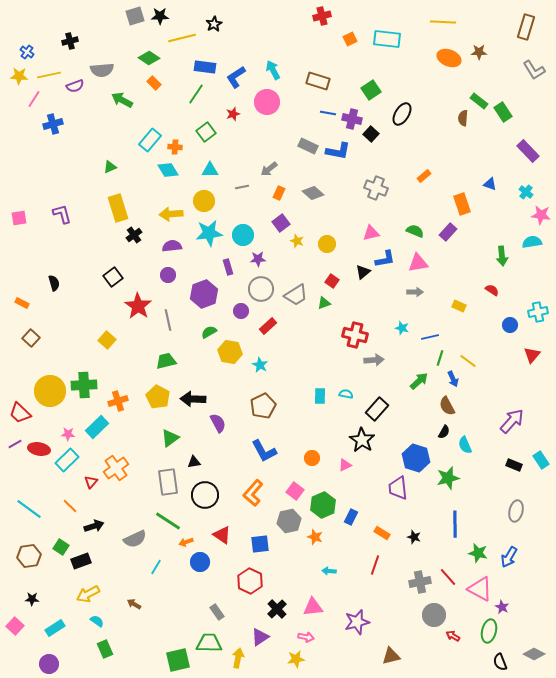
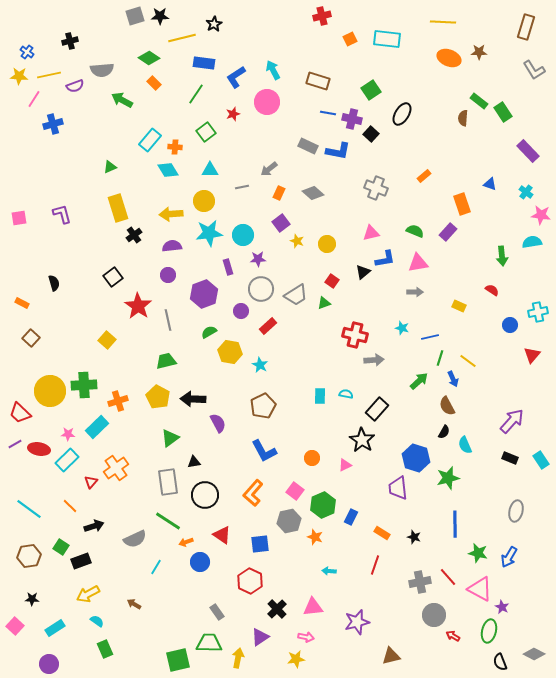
blue rectangle at (205, 67): moved 1 px left, 4 px up
black rectangle at (514, 465): moved 4 px left, 7 px up
